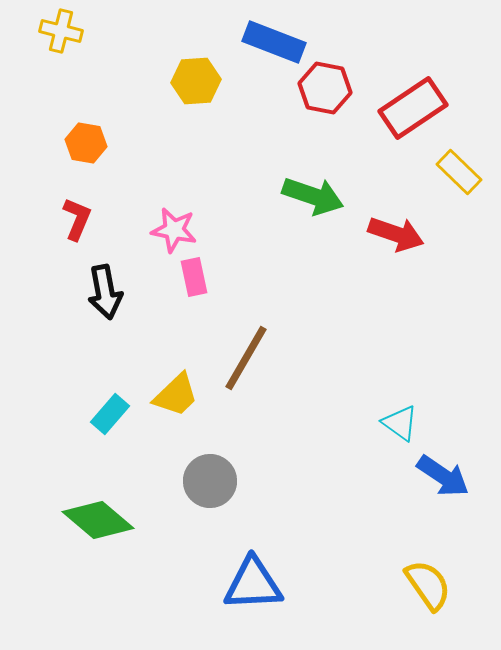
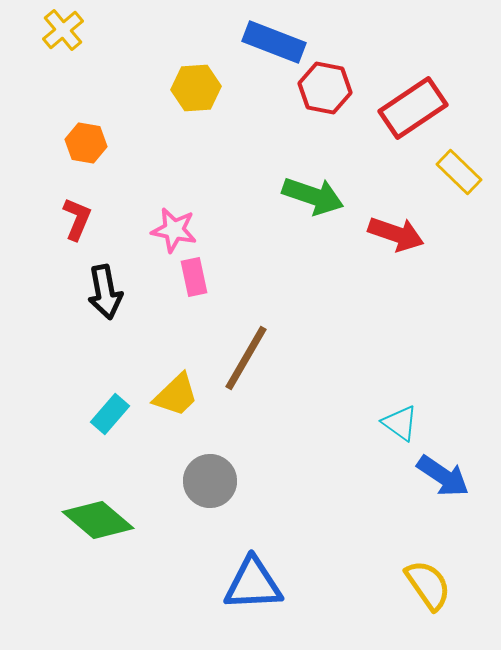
yellow cross: moved 2 px right, 1 px up; rotated 36 degrees clockwise
yellow hexagon: moved 7 px down
